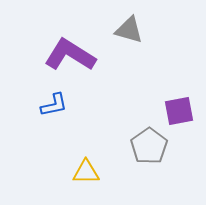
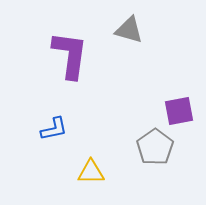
purple L-shape: rotated 66 degrees clockwise
blue L-shape: moved 24 px down
gray pentagon: moved 6 px right, 1 px down
yellow triangle: moved 5 px right
